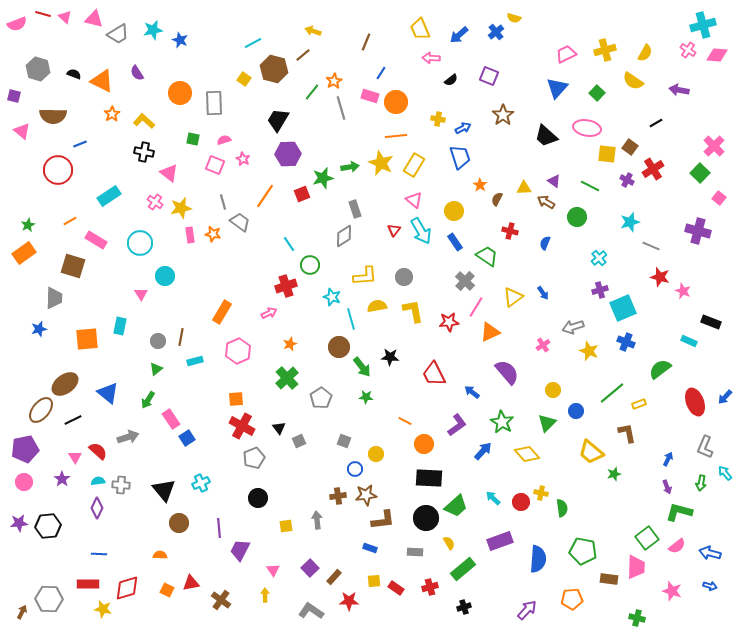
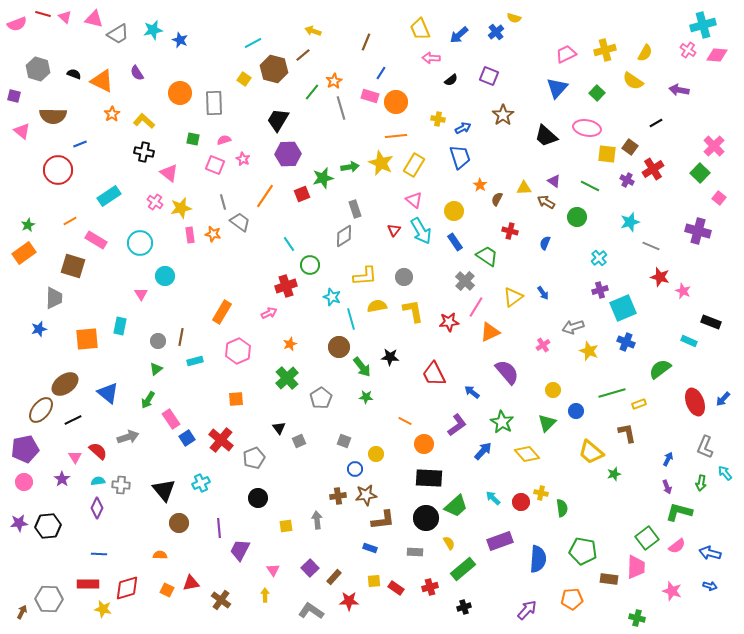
green line at (612, 393): rotated 24 degrees clockwise
blue arrow at (725, 397): moved 2 px left, 2 px down
red cross at (242, 426): moved 21 px left, 14 px down; rotated 10 degrees clockwise
